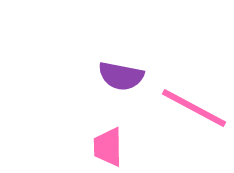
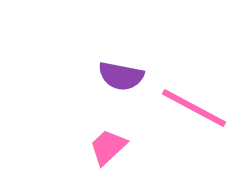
pink trapezoid: rotated 48 degrees clockwise
